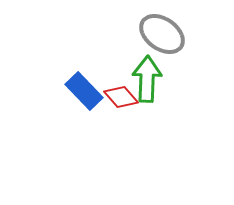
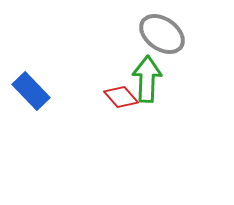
blue rectangle: moved 53 px left
